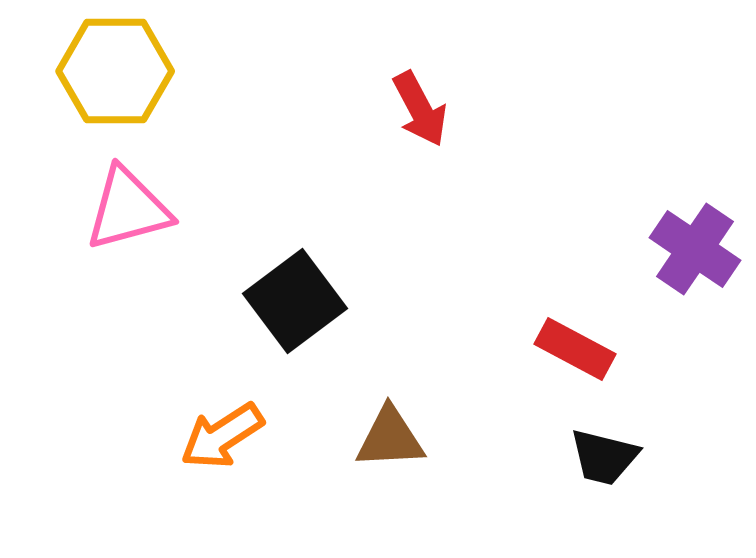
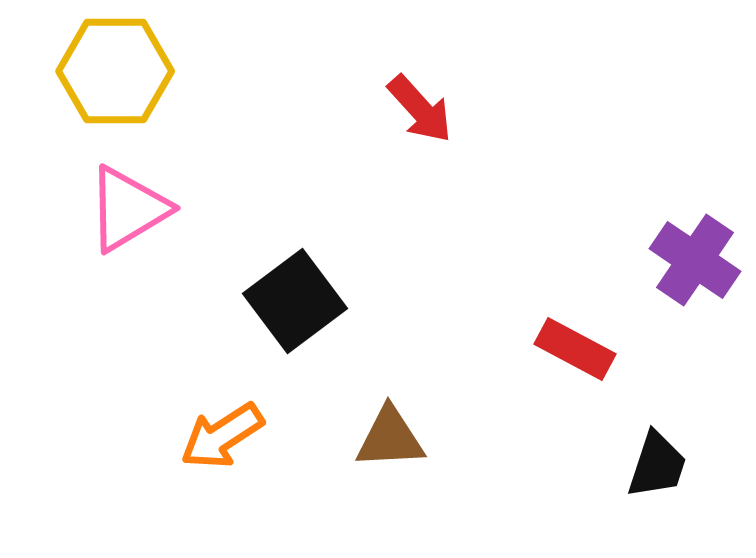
red arrow: rotated 14 degrees counterclockwise
pink triangle: rotated 16 degrees counterclockwise
purple cross: moved 11 px down
black trapezoid: moved 53 px right, 8 px down; rotated 86 degrees counterclockwise
